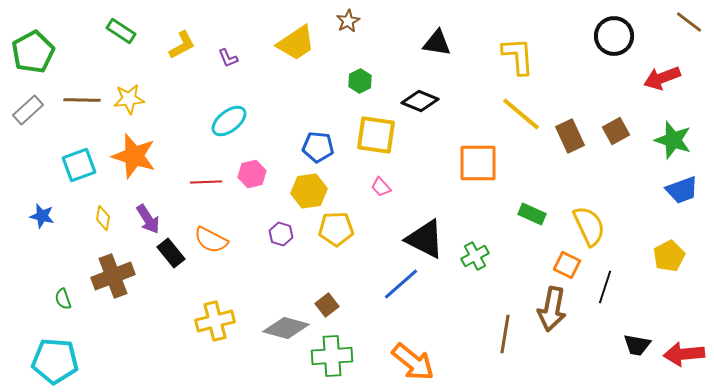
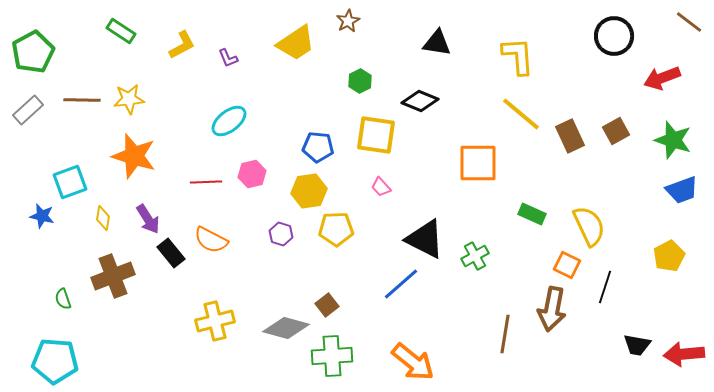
cyan square at (79, 165): moved 9 px left, 17 px down
